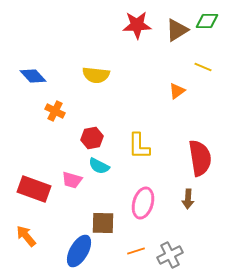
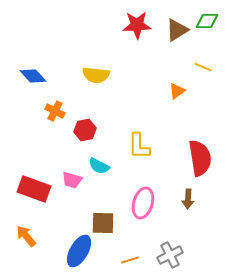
red hexagon: moved 7 px left, 8 px up
orange line: moved 6 px left, 9 px down
